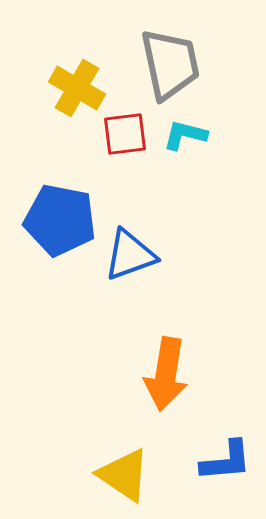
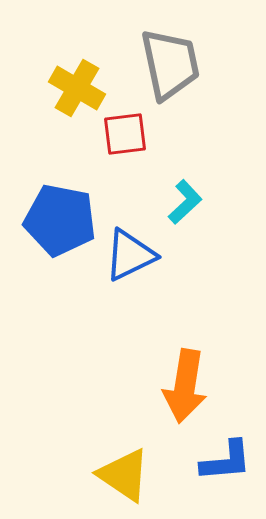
cyan L-shape: moved 67 px down; rotated 123 degrees clockwise
blue triangle: rotated 6 degrees counterclockwise
orange arrow: moved 19 px right, 12 px down
